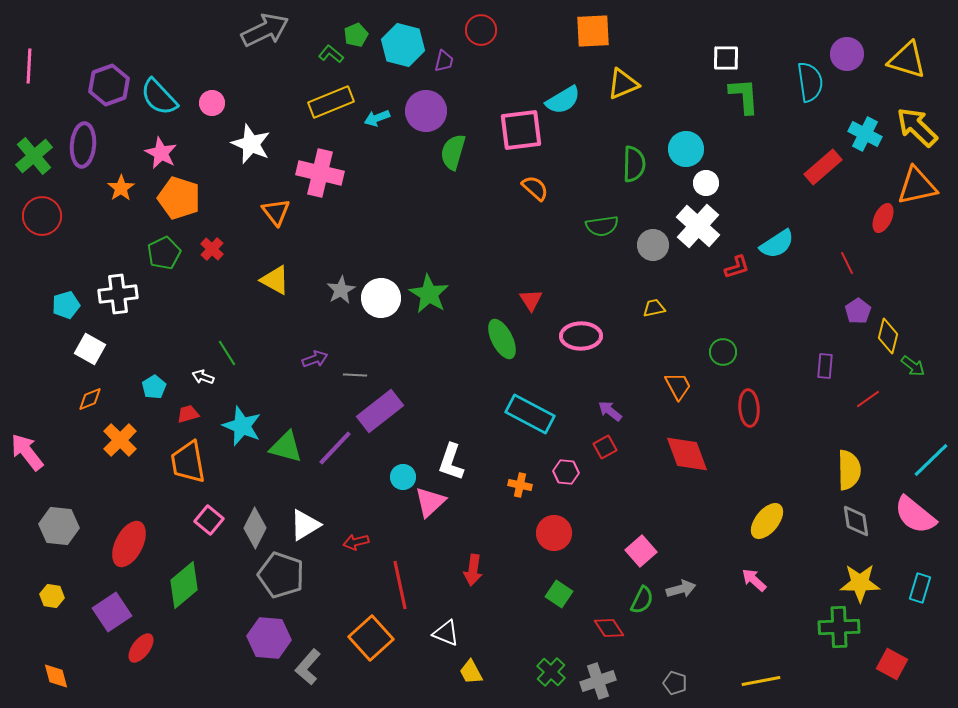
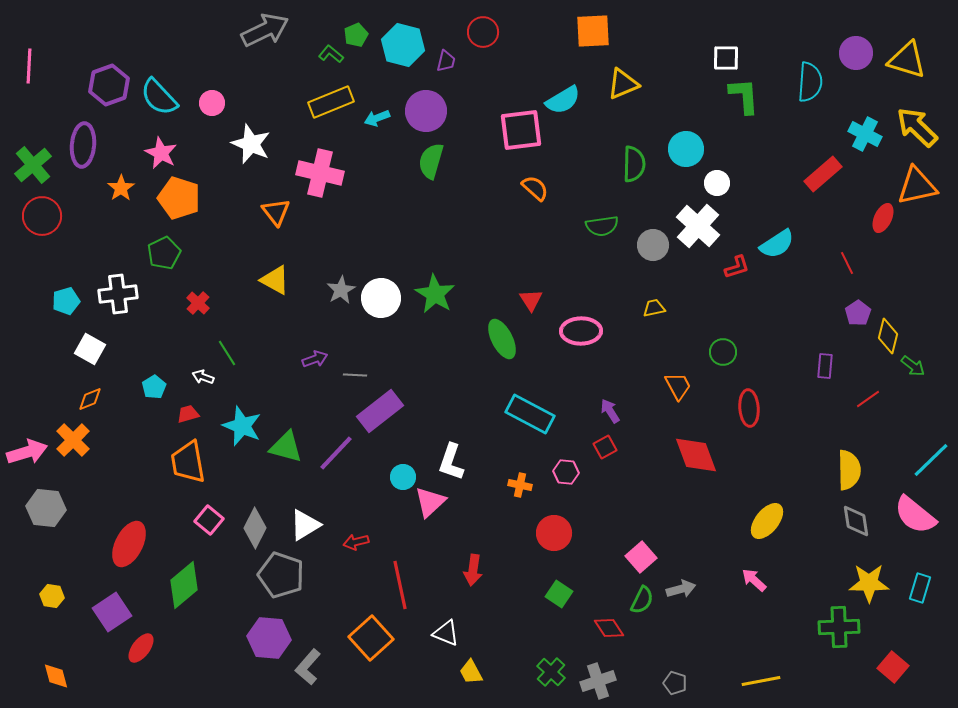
red circle at (481, 30): moved 2 px right, 2 px down
purple circle at (847, 54): moved 9 px right, 1 px up
purple trapezoid at (444, 61): moved 2 px right
cyan semicircle at (810, 82): rotated 12 degrees clockwise
green semicircle at (453, 152): moved 22 px left, 9 px down
green cross at (34, 156): moved 1 px left, 9 px down
red rectangle at (823, 167): moved 7 px down
white circle at (706, 183): moved 11 px right
red cross at (212, 249): moved 14 px left, 54 px down
green star at (429, 294): moved 6 px right
cyan pentagon at (66, 305): moved 4 px up
purple pentagon at (858, 311): moved 2 px down
pink ellipse at (581, 336): moved 5 px up
purple arrow at (610, 411): rotated 20 degrees clockwise
orange cross at (120, 440): moved 47 px left
purple line at (335, 448): moved 1 px right, 5 px down
pink arrow at (27, 452): rotated 111 degrees clockwise
red diamond at (687, 454): moved 9 px right, 1 px down
gray hexagon at (59, 526): moved 13 px left, 18 px up
pink square at (641, 551): moved 6 px down
yellow star at (860, 583): moved 9 px right
red square at (892, 664): moved 1 px right, 3 px down; rotated 12 degrees clockwise
